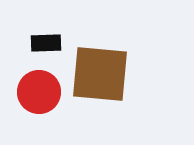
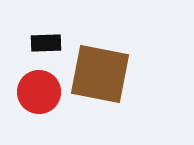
brown square: rotated 6 degrees clockwise
